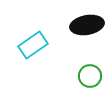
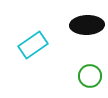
black ellipse: rotated 8 degrees clockwise
